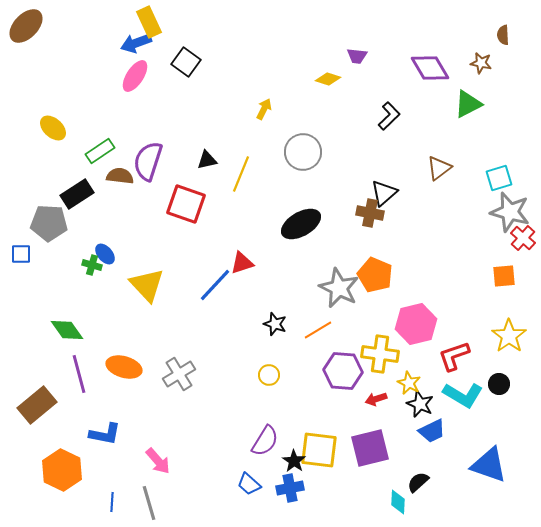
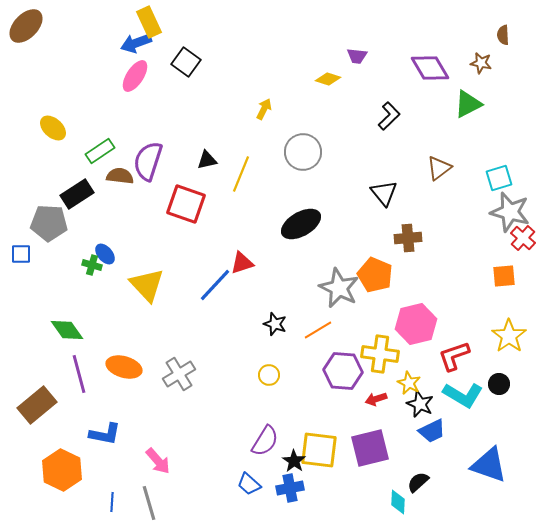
black triangle at (384, 193): rotated 28 degrees counterclockwise
brown cross at (370, 213): moved 38 px right, 25 px down; rotated 16 degrees counterclockwise
